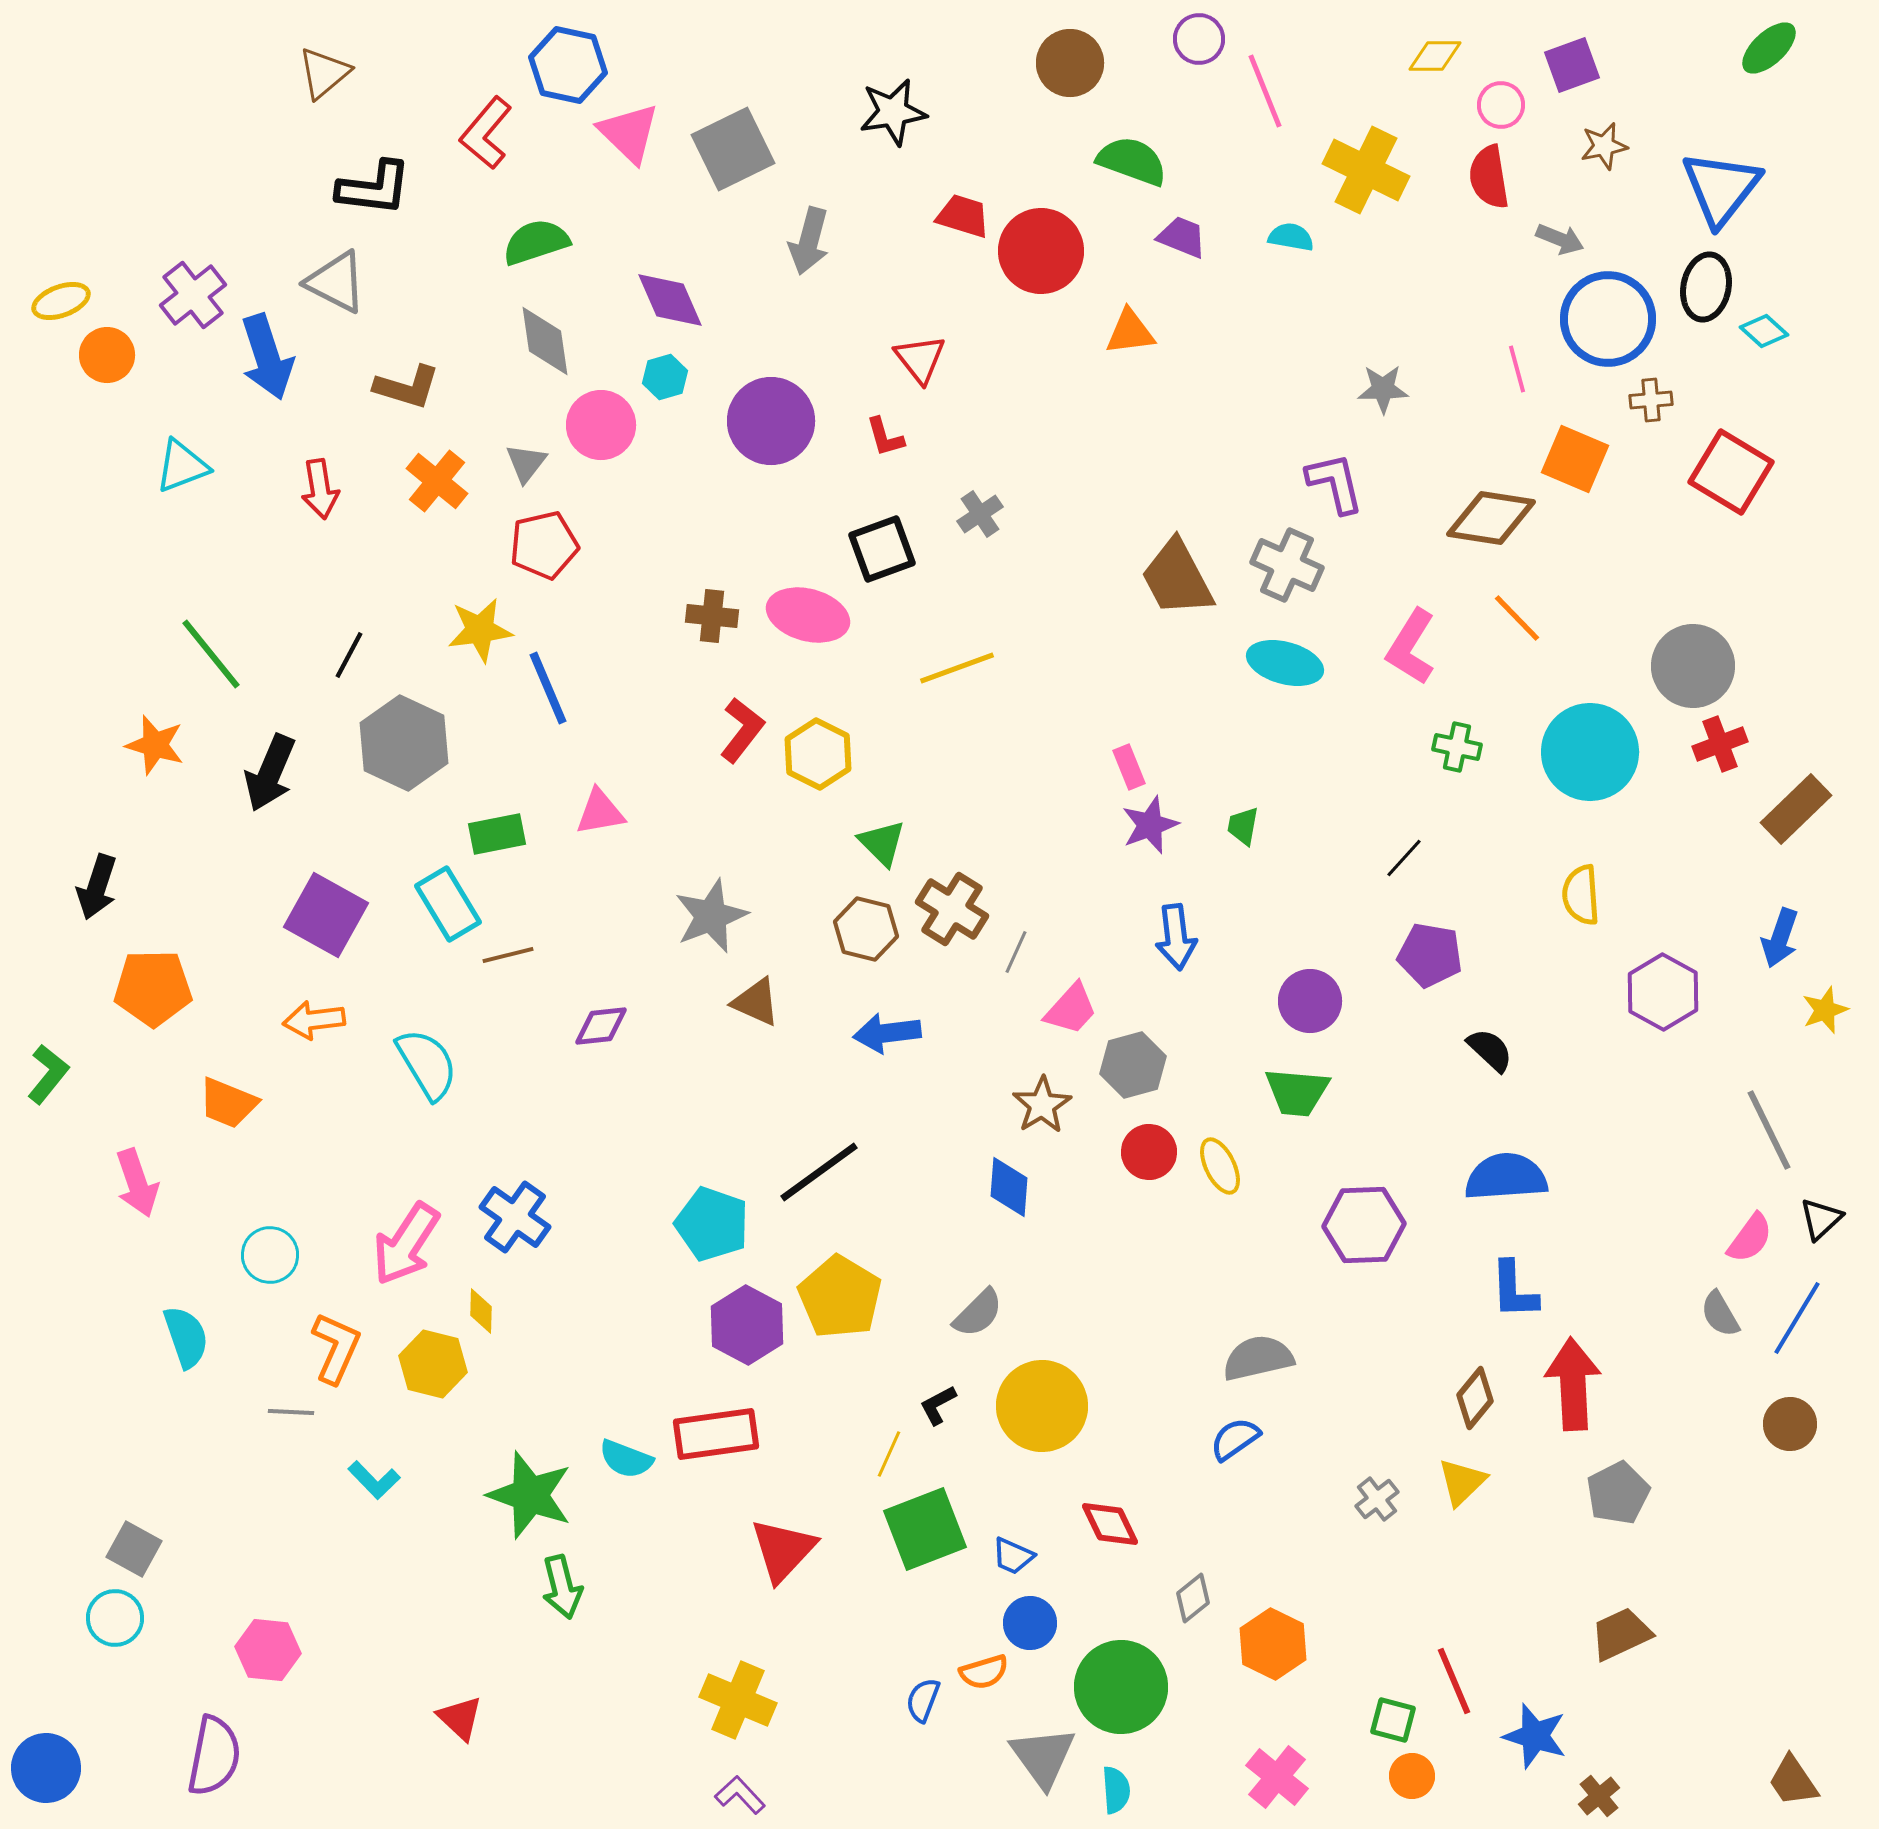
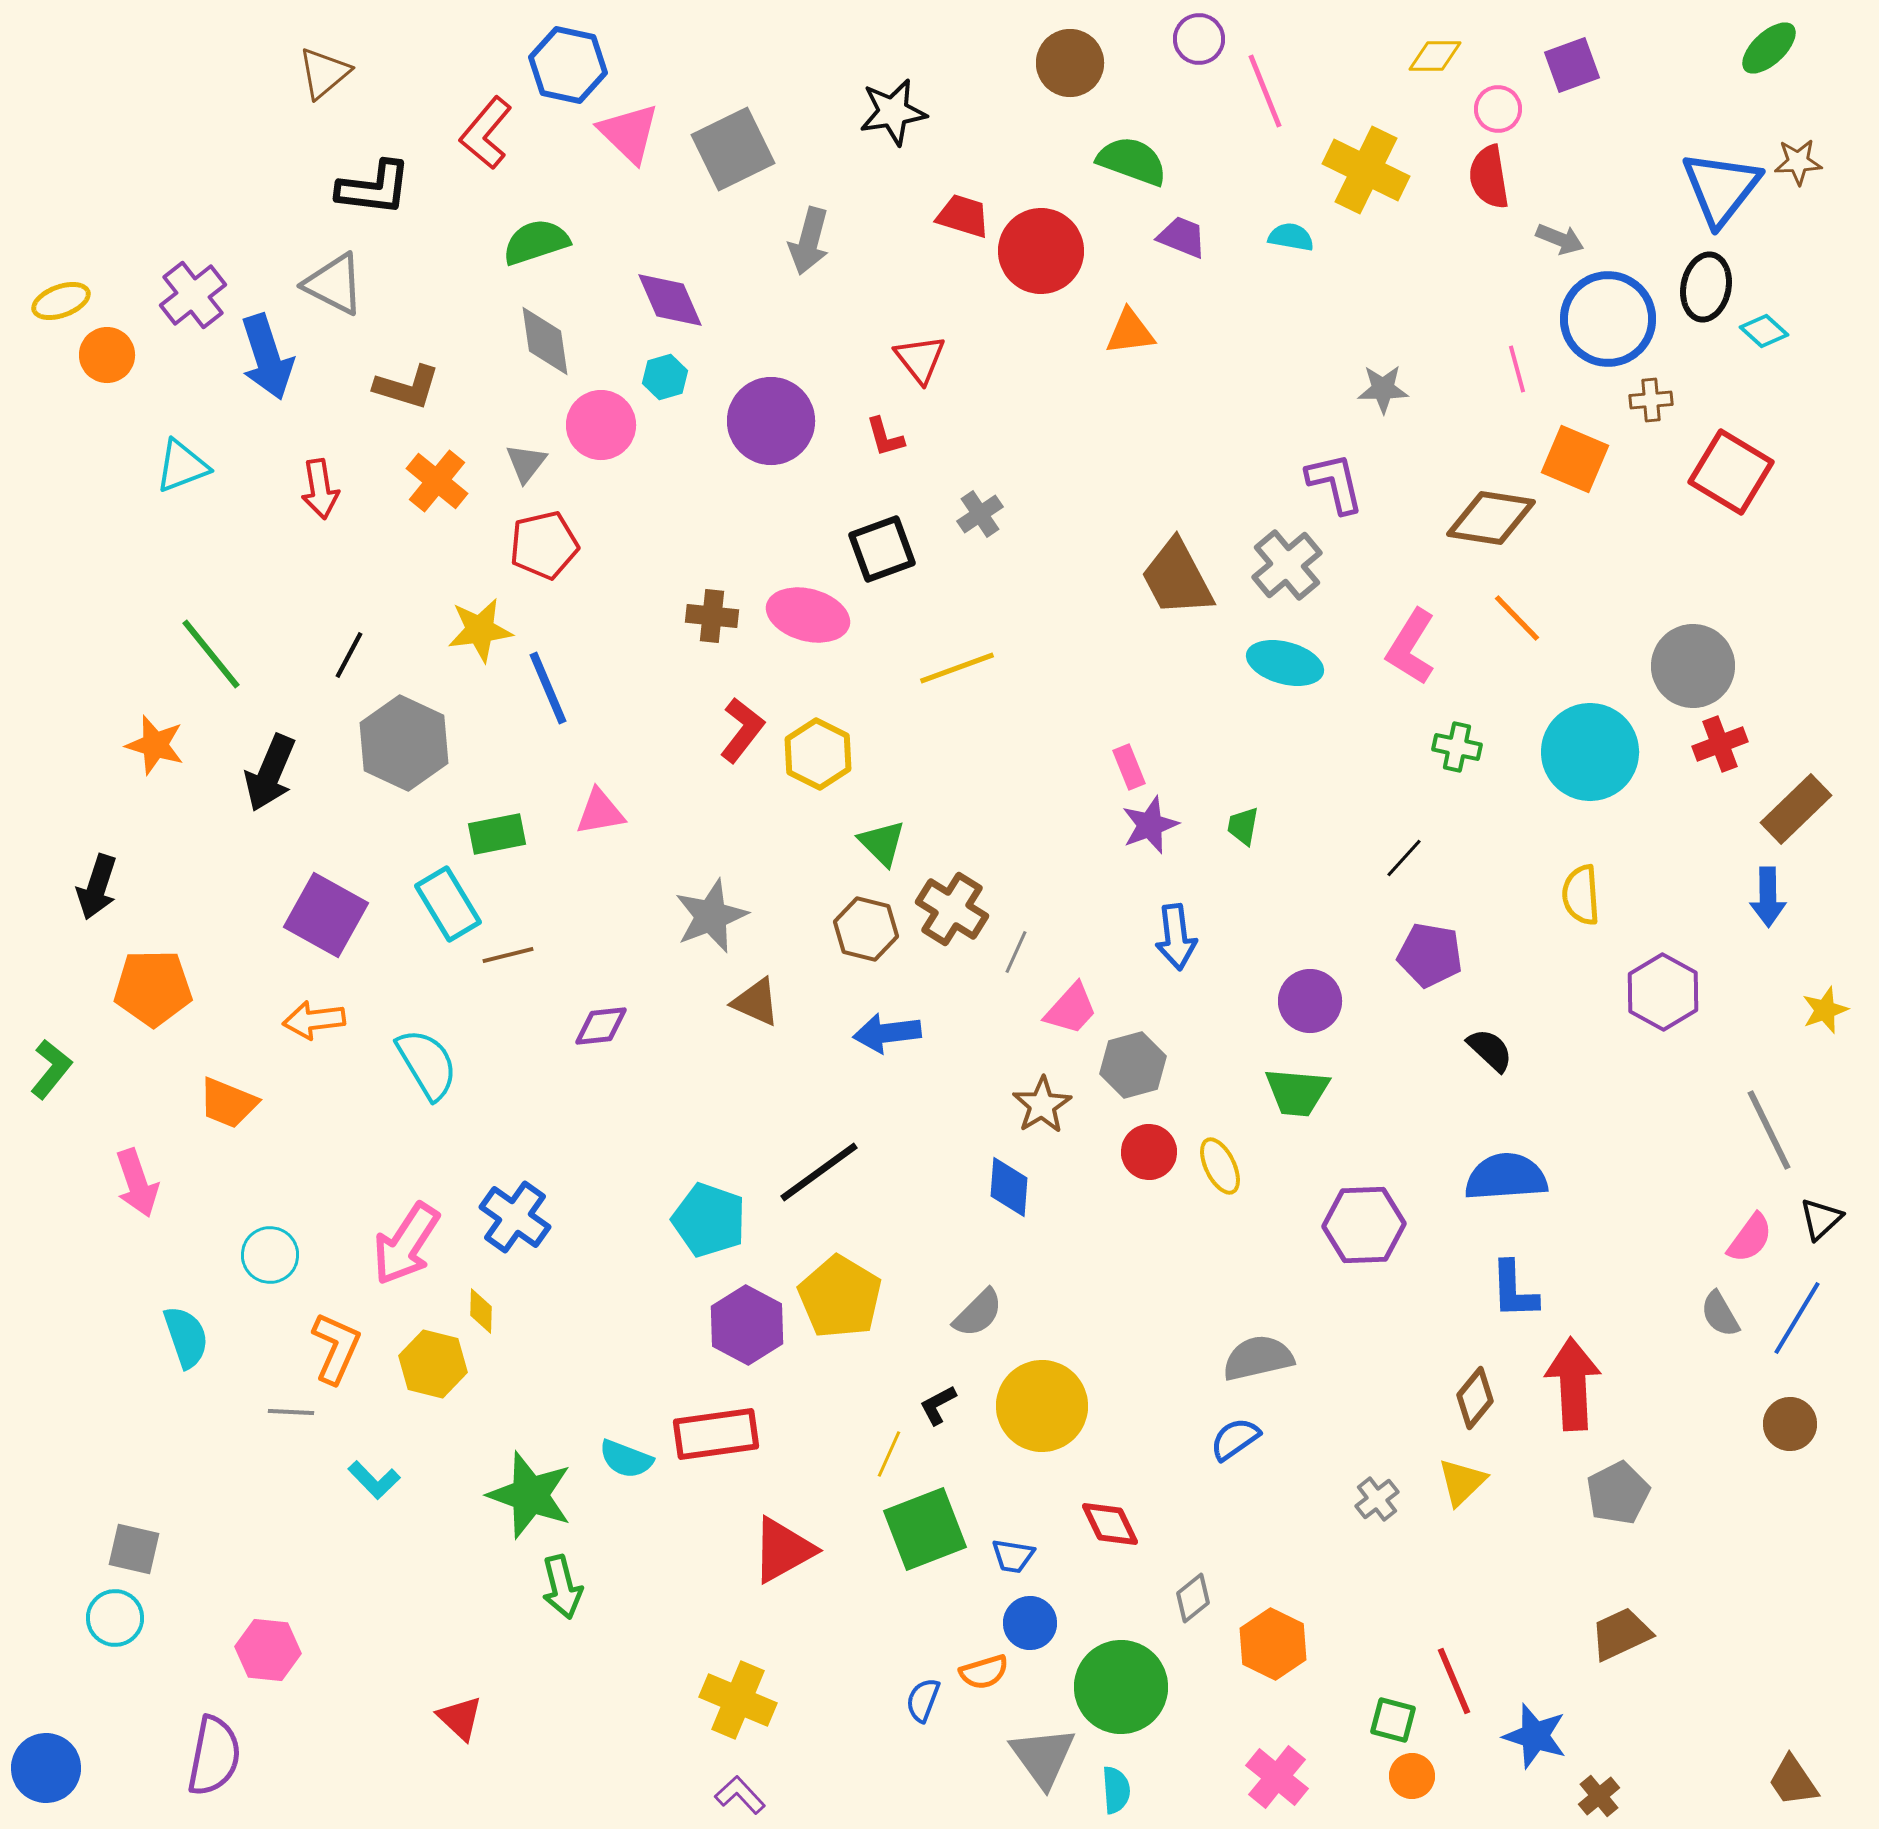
pink circle at (1501, 105): moved 3 px left, 4 px down
brown star at (1604, 146): moved 194 px right, 16 px down; rotated 9 degrees clockwise
gray triangle at (336, 282): moved 2 px left, 2 px down
gray cross at (1287, 565): rotated 26 degrees clockwise
blue arrow at (1780, 938): moved 12 px left, 41 px up; rotated 20 degrees counterclockwise
green L-shape at (48, 1074): moved 3 px right, 5 px up
cyan pentagon at (712, 1224): moved 3 px left, 4 px up
gray square at (134, 1549): rotated 16 degrees counterclockwise
red triangle at (783, 1550): rotated 18 degrees clockwise
blue trapezoid at (1013, 1556): rotated 15 degrees counterclockwise
